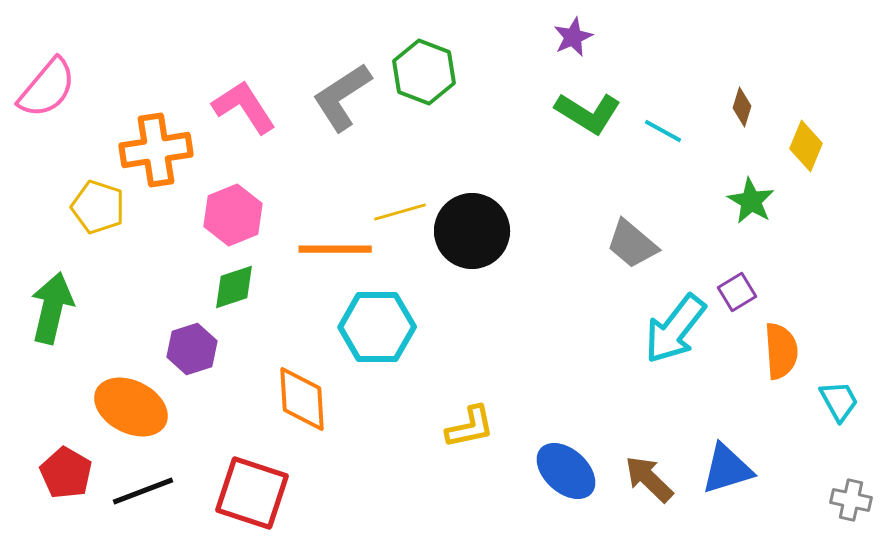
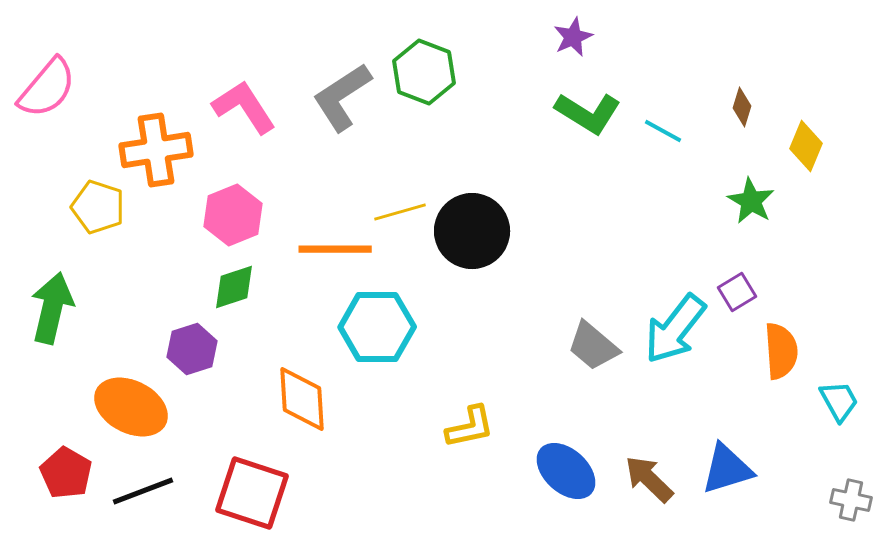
gray trapezoid: moved 39 px left, 102 px down
